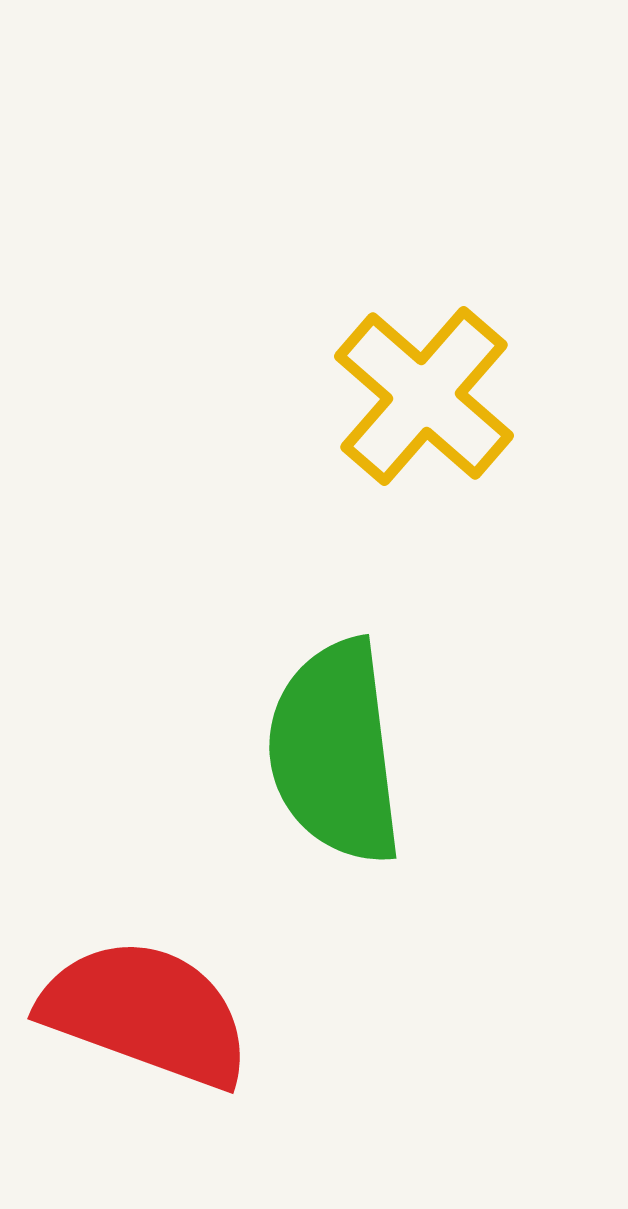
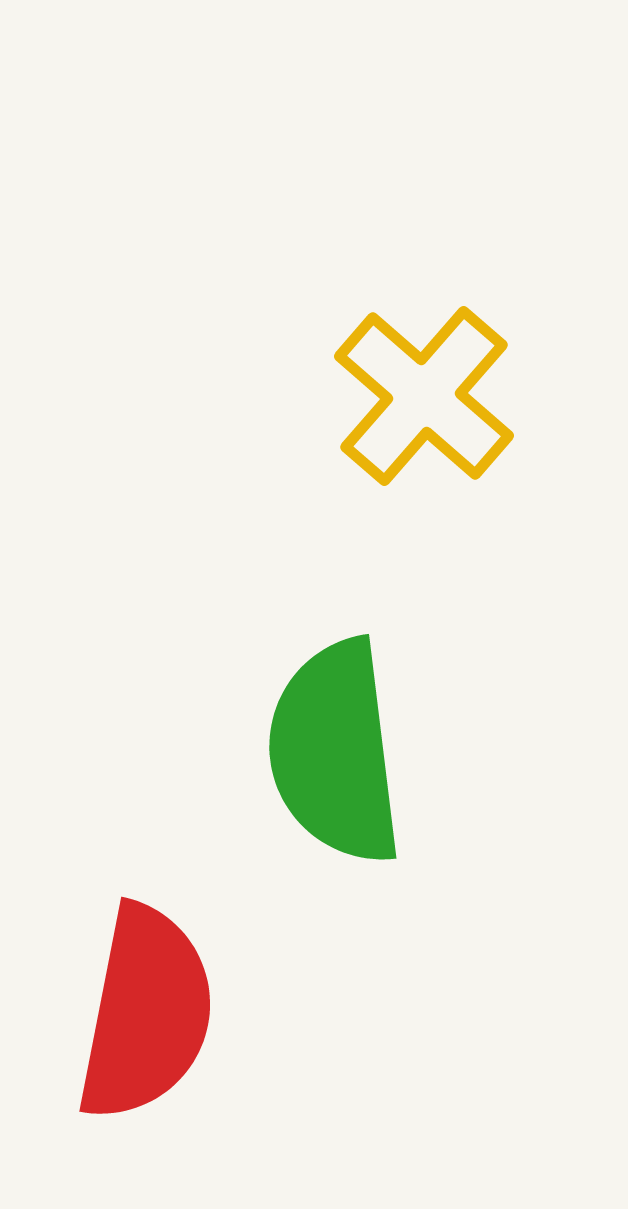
red semicircle: rotated 81 degrees clockwise
